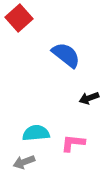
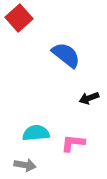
gray arrow: moved 1 px right, 3 px down; rotated 150 degrees counterclockwise
